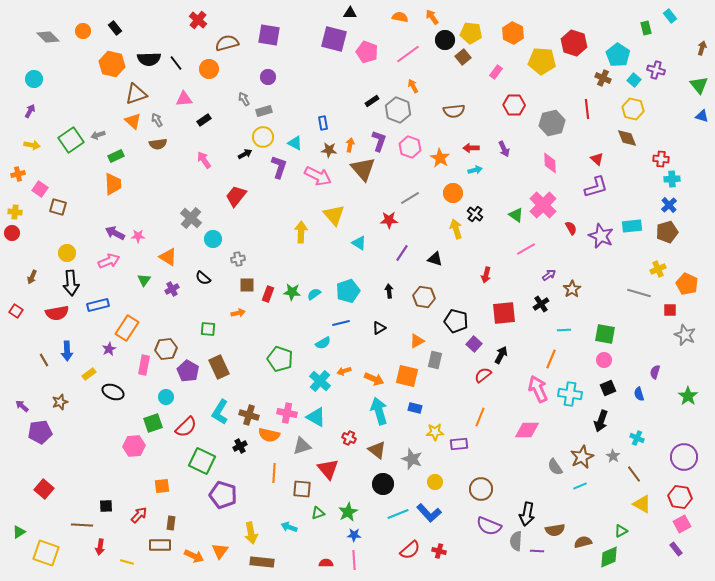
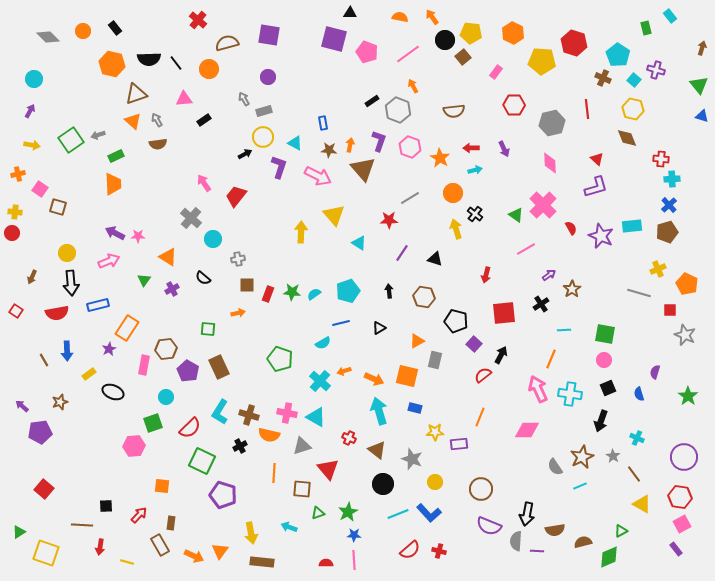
pink arrow at (204, 160): moved 23 px down
red semicircle at (186, 427): moved 4 px right, 1 px down
orange square at (162, 486): rotated 14 degrees clockwise
brown rectangle at (160, 545): rotated 60 degrees clockwise
